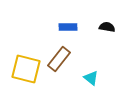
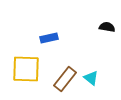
blue rectangle: moved 19 px left, 11 px down; rotated 12 degrees counterclockwise
brown rectangle: moved 6 px right, 20 px down
yellow square: rotated 12 degrees counterclockwise
